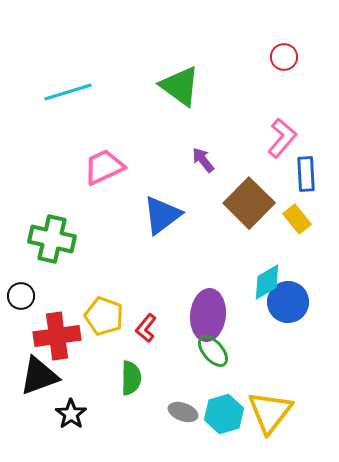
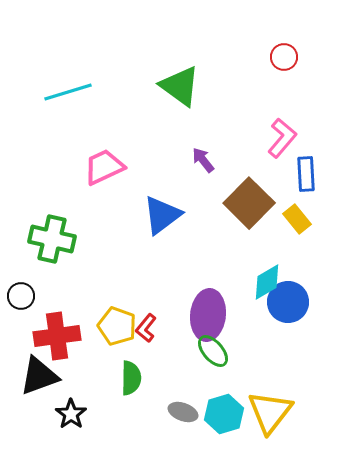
yellow pentagon: moved 13 px right, 10 px down
